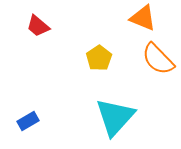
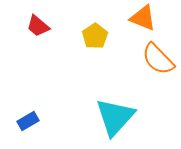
yellow pentagon: moved 4 px left, 22 px up
